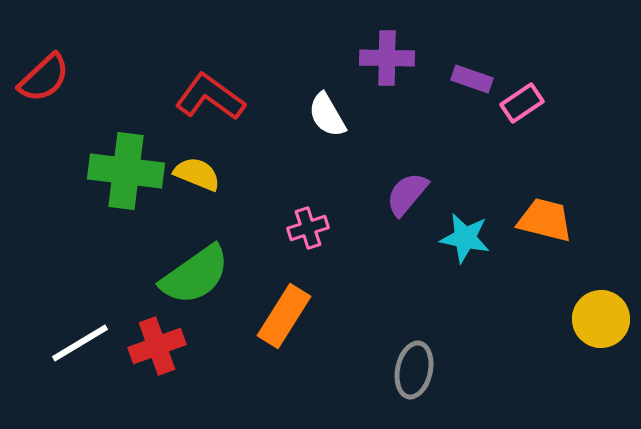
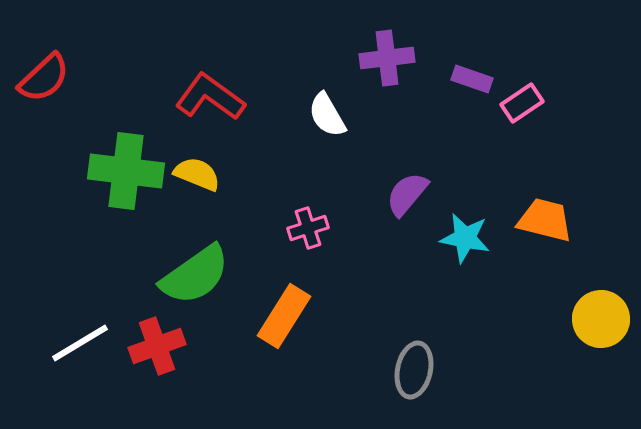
purple cross: rotated 8 degrees counterclockwise
